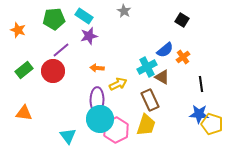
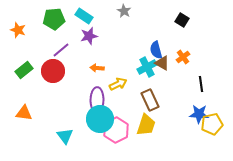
blue semicircle: moved 9 px left; rotated 114 degrees clockwise
brown triangle: moved 14 px up
yellow pentagon: rotated 30 degrees counterclockwise
cyan triangle: moved 3 px left
